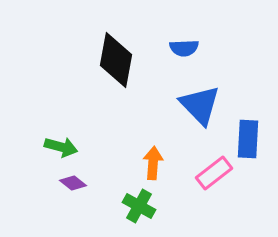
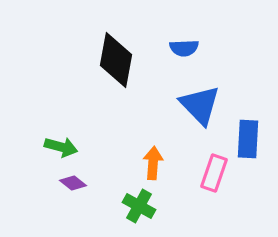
pink rectangle: rotated 33 degrees counterclockwise
